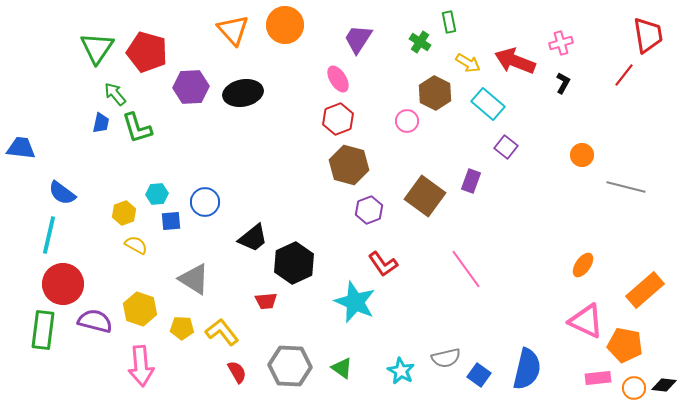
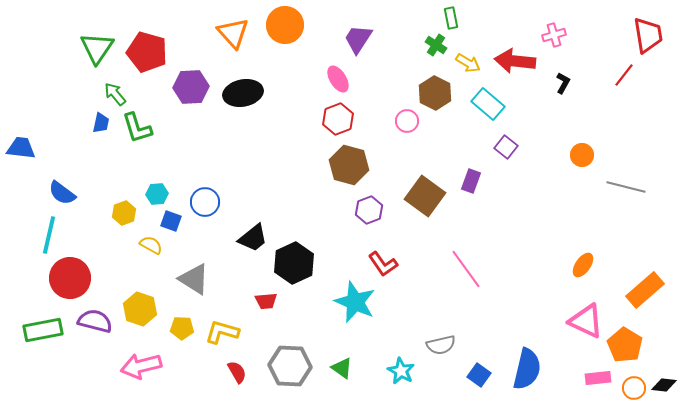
green rectangle at (449, 22): moved 2 px right, 4 px up
orange triangle at (233, 30): moved 3 px down
green cross at (420, 42): moved 16 px right, 3 px down
pink cross at (561, 43): moved 7 px left, 8 px up
red arrow at (515, 61): rotated 15 degrees counterclockwise
blue square at (171, 221): rotated 25 degrees clockwise
yellow semicircle at (136, 245): moved 15 px right
red circle at (63, 284): moved 7 px right, 6 px up
green rectangle at (43, 330): rotated 72 degrees clockwise
yellow L-shape at (222, 332): rotated 36 degrees counterclockwise
orange pentagon at (625, 345): rotated 20 degrees clockwise
gray semicircle at (446, 358): moved 5 px left, 13 px up
pink arrow at (141, 366): rotated 81 degrees clockwise
